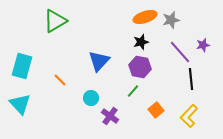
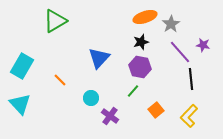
gray star: moved 4 px down; rotated 18 degrees counterclockwise
purple star: rotated 24 degrees clockwise
blue triangle: moved 3 px up
cyan rectangle: rotated 15 degrees clockwise
